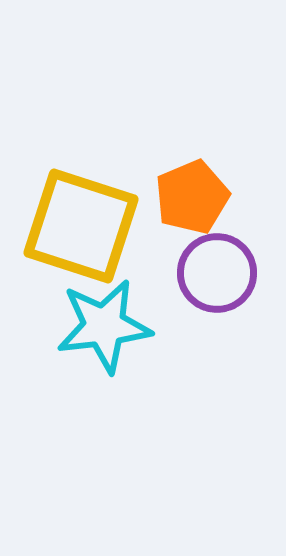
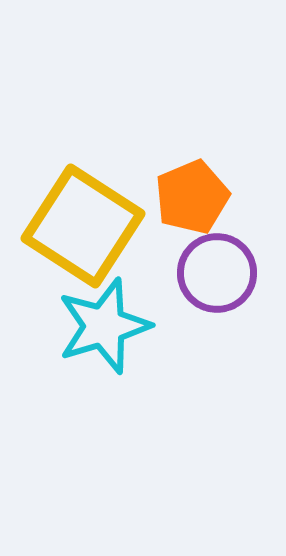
yellow square: moved 2 px right; rotated 15 degrees clockwise
cyan star: rotated 10 degrees counterclockwise
